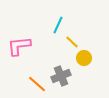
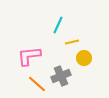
yellow line: rotated 56 degrees counterclockwise
pink L-shape: moved 10 px right, 10 px down
